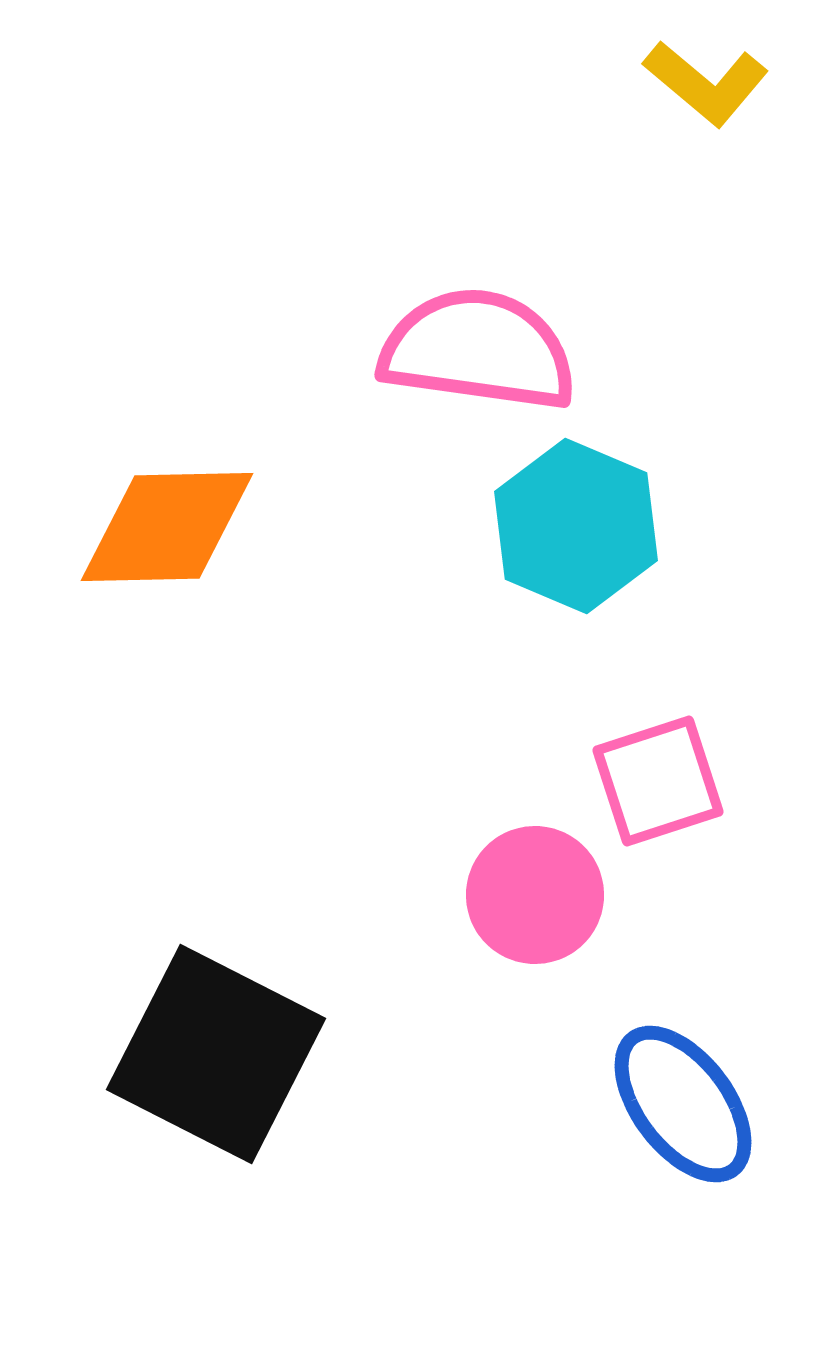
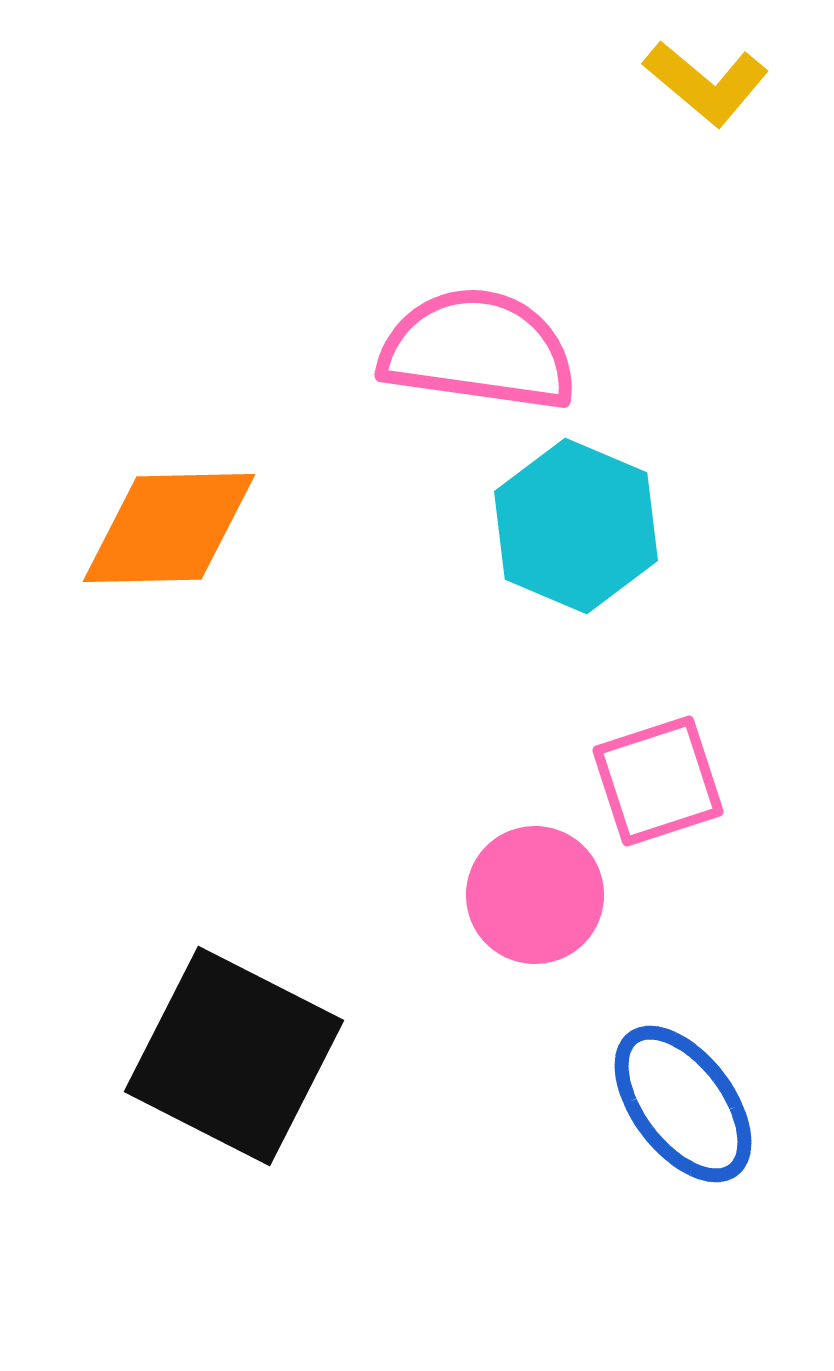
orange diamond: moved 2 px right, 1 px down
black square: moved 18 px right, 2 px down
